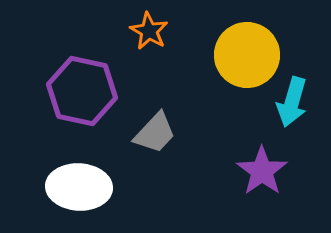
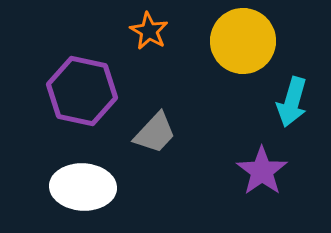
yellow circle: moved 4 px left, 14 px up
white ellipse: moved 4 px right
